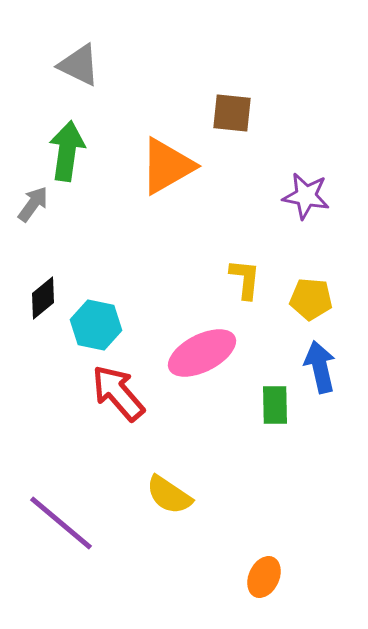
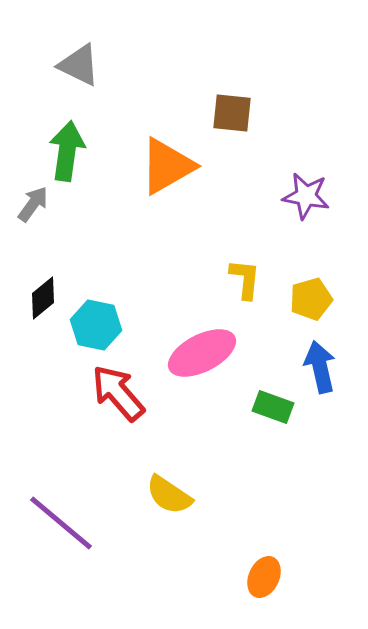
yellow pentagon: rotated 21 degrees counterclockwise
green rectangle: moved 2 px left, 2 px down; rotated 69 degrees counterclockwise
